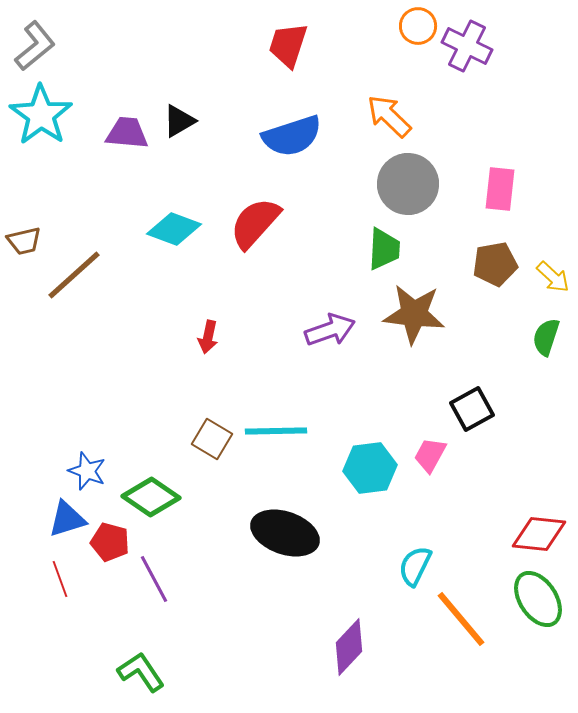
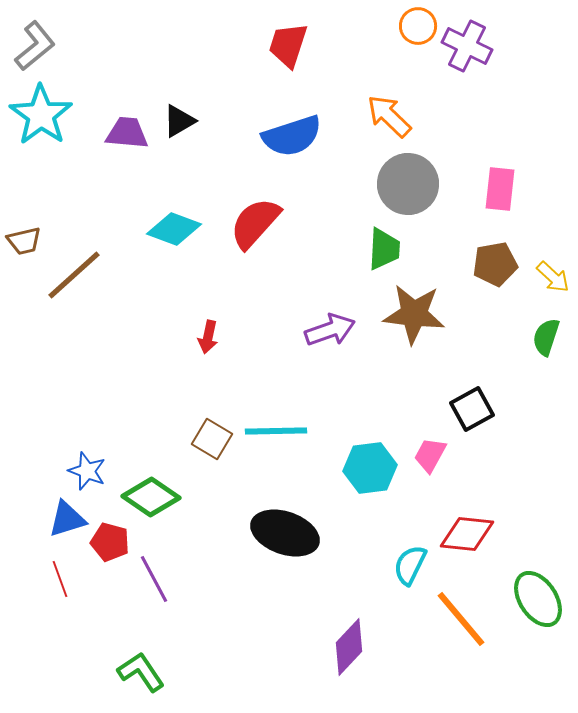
red diamond: moved 72 px left
cyan semicircle: moved 5 px left, 1 px up
